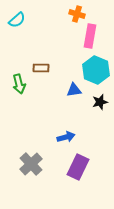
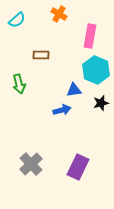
orange cross: moved 18 px left; rotated 14 degrees clockwise
brown rectangle: moved 13 px up
black star: moved 1 px right, 1 px down
blue arrow: moved 4 px left, 27 px up
